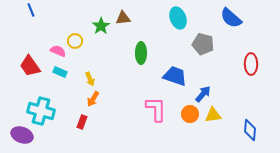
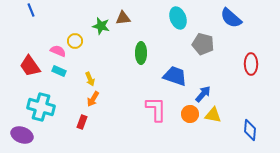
green star: rotated 24 degrees counterclockwise
cyan rectangle: moved 1 px left, 1 px up
cyan cross: moved 4 px up
yellow triangle: rotated 18 degrees clockwise
